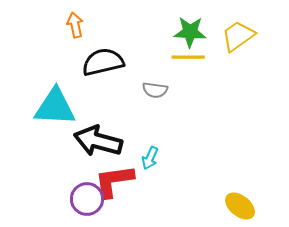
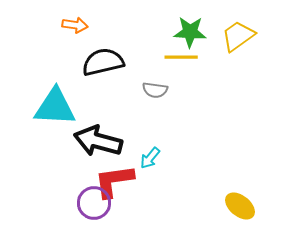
orange arrow: rotated 110 degrees clockwise
yellow line: moved 7 px left
cyan arrow: rotated 15 degrees clockwise
purple circle: moved 7 px right, 4 px down
